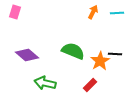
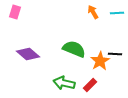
orange arrow: rotated 56 degrees counterclockwise
green semicircle: moved 1 px right, 2 px up
purple diamond: moved 1 px right, 1 px up
green arrow: moved 19 px right
